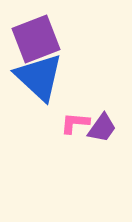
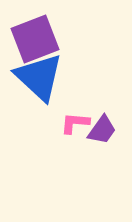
purple square: moved 1 px left
purple trapezoid: moved 2 px down
